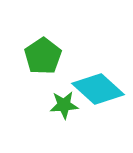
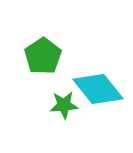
cyan diamond: rotated 9 degrees clockwise
